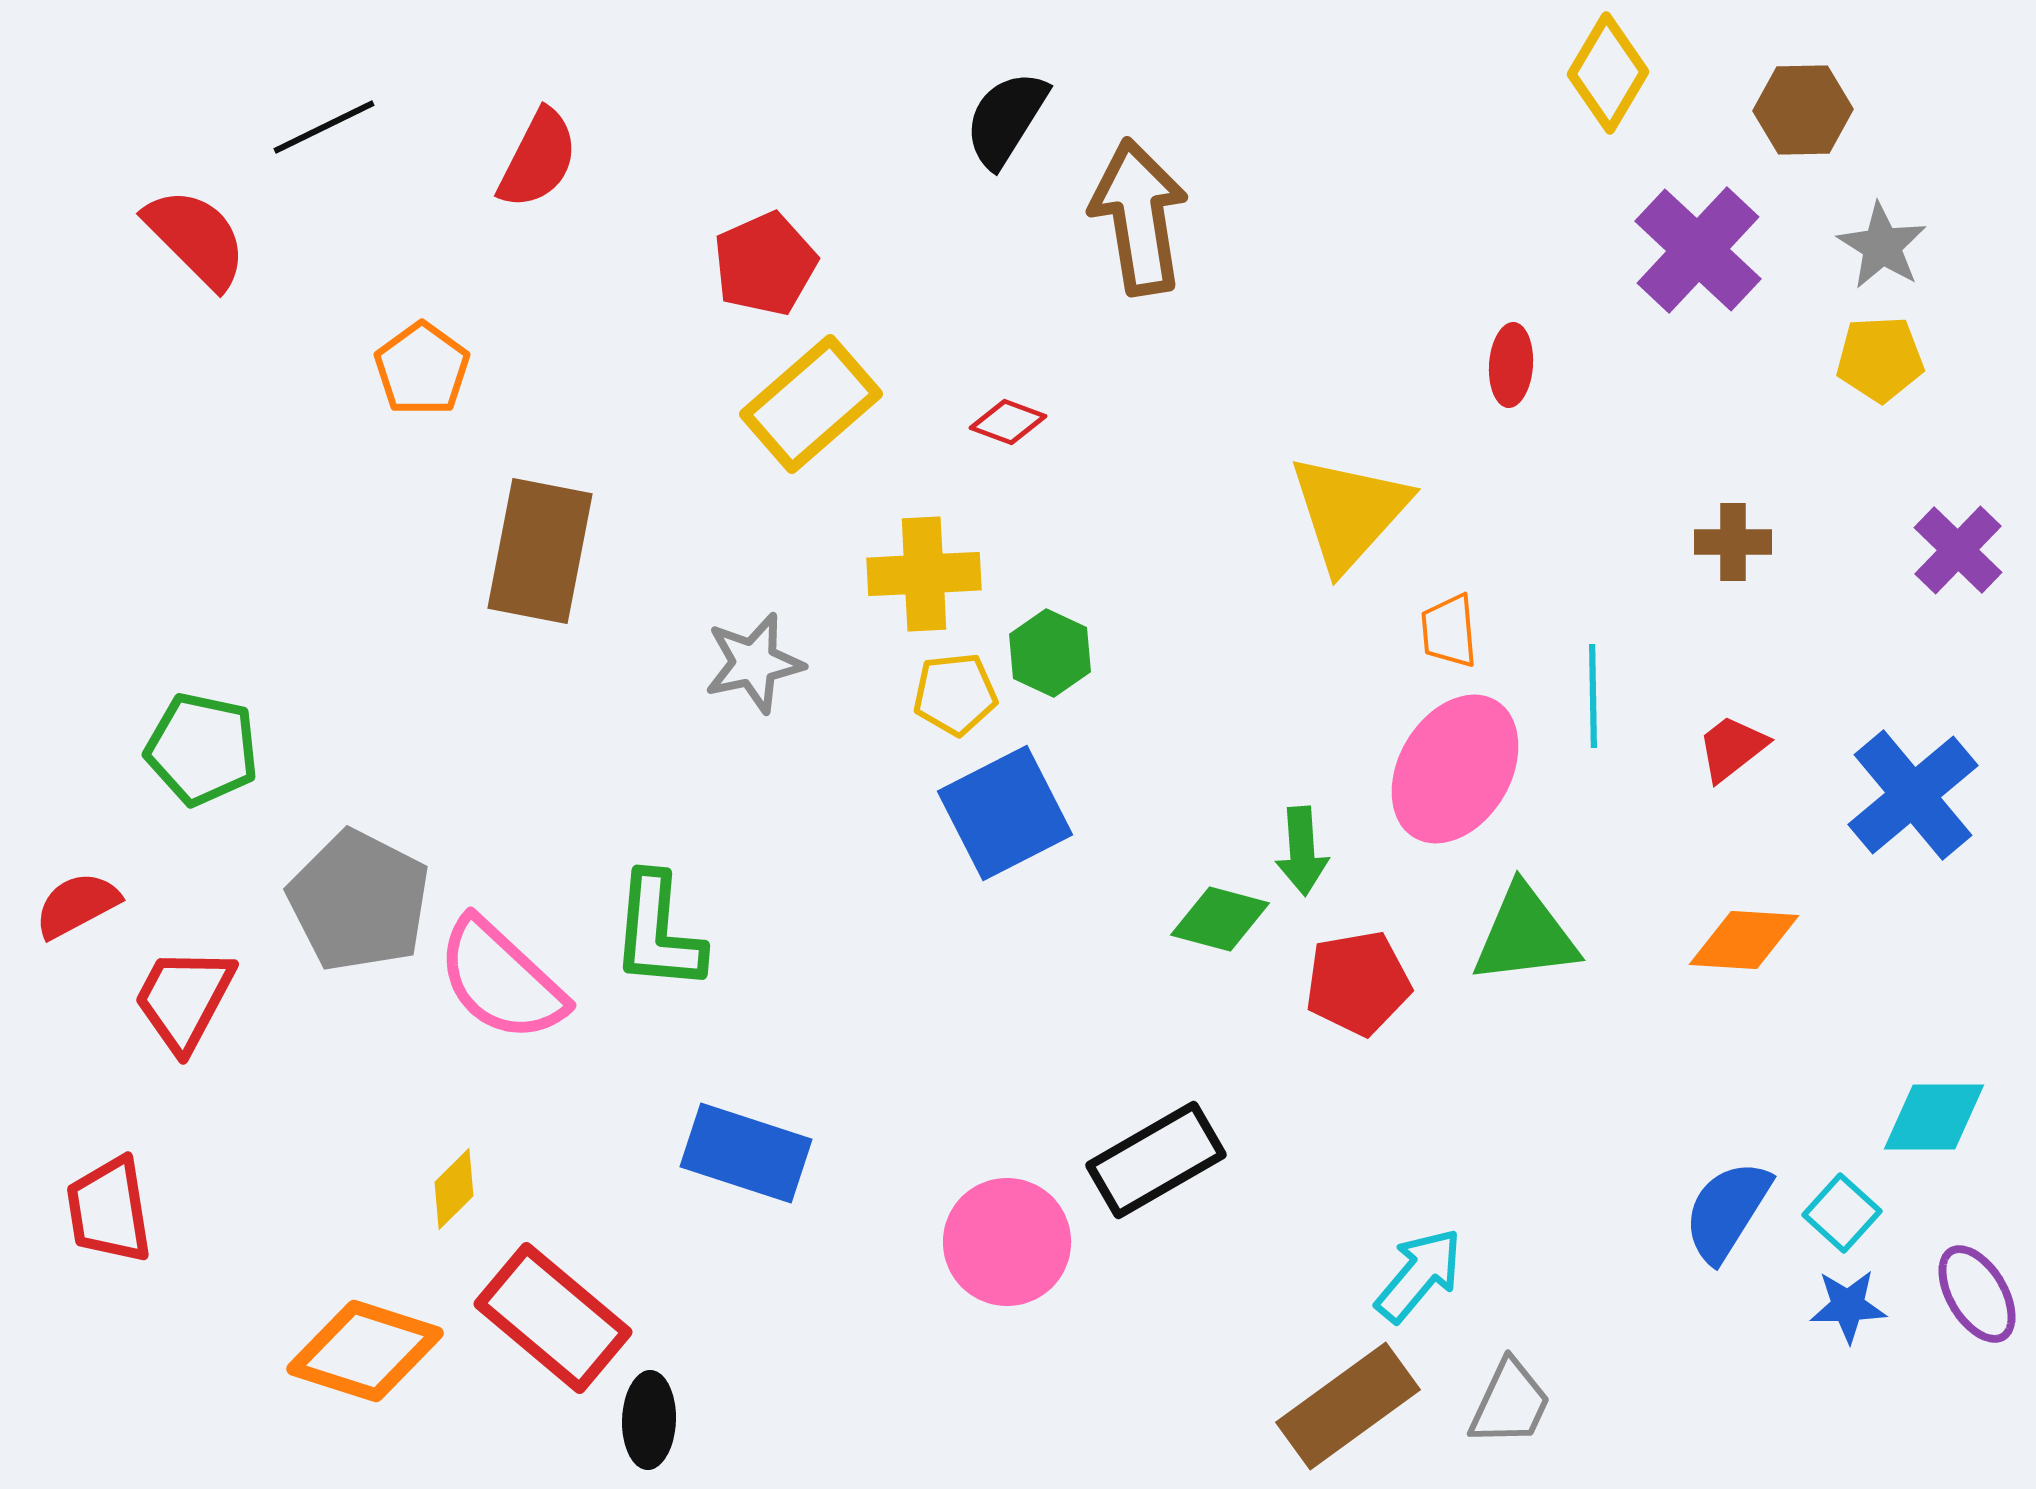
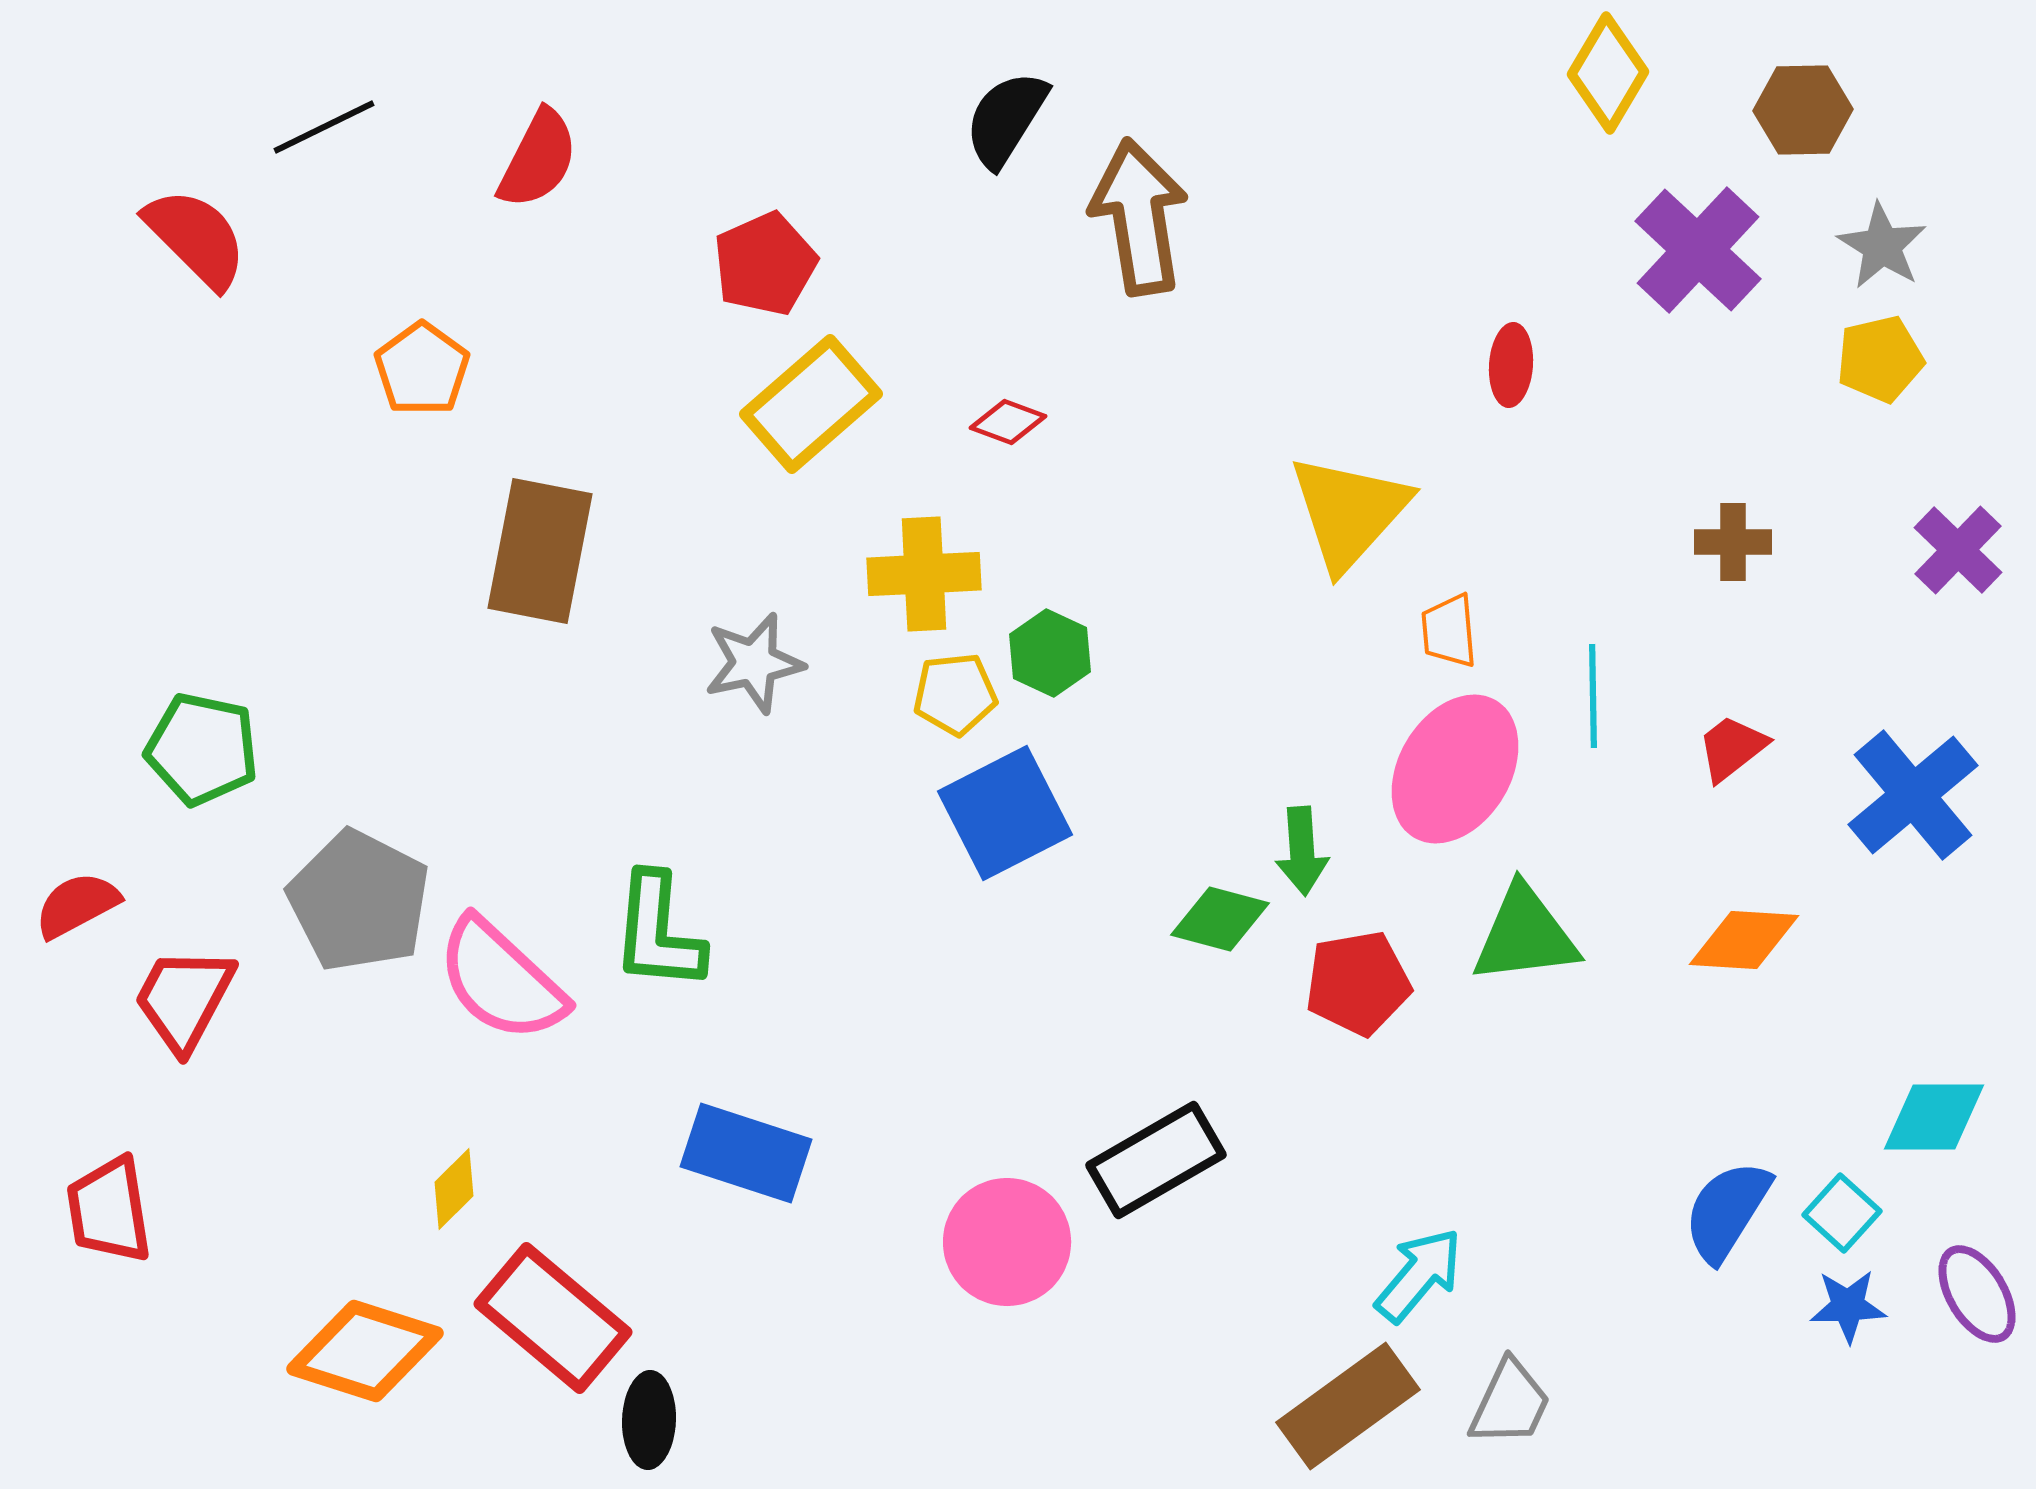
yellow pentagon at (1880, 359): rotated 10 degrees counterclockwise
